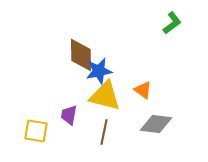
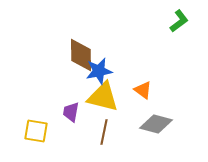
green L-shape: moved 7 px right, 2 px up
yellow triangle: moved 2 px left, 1 px down
purple trapezoid: moved 2 px right, 3 px up
gray diamond: rotated 8 degrees clockwise
